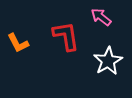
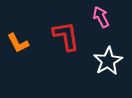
pink arrow: rotated 25 degrees clockwise
